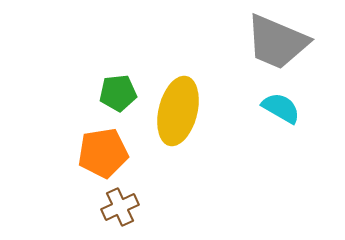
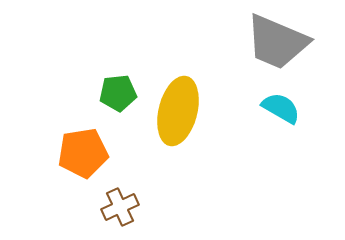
orange pentagon: moved 20 px left
